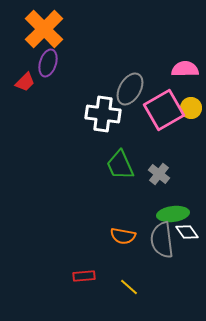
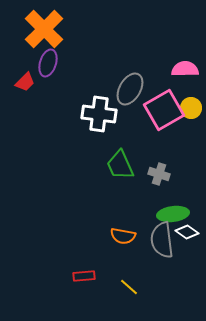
white cross: moved 4 px left
gray cross: rotated 20 degrees counterclockwise
white diamond: rotated 20 degrees counterclockwise
